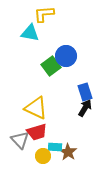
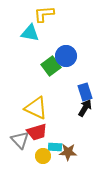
brown star: rotated 30 degrees counterclockwise
